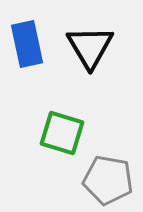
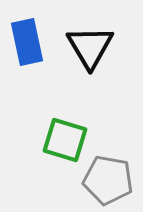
blue rectangle: moved 2 px up
green square: moved 3 px right, 7 px down
